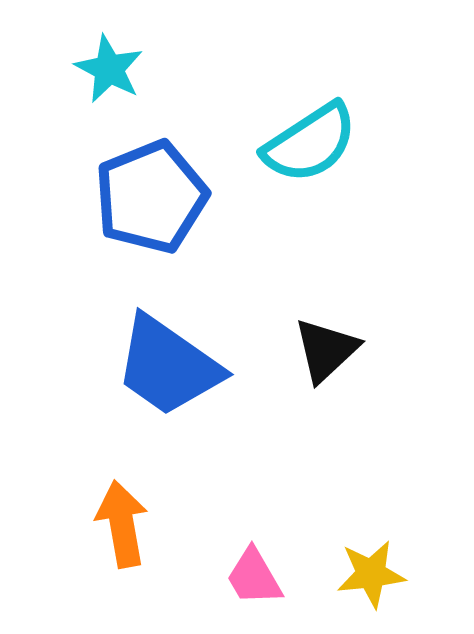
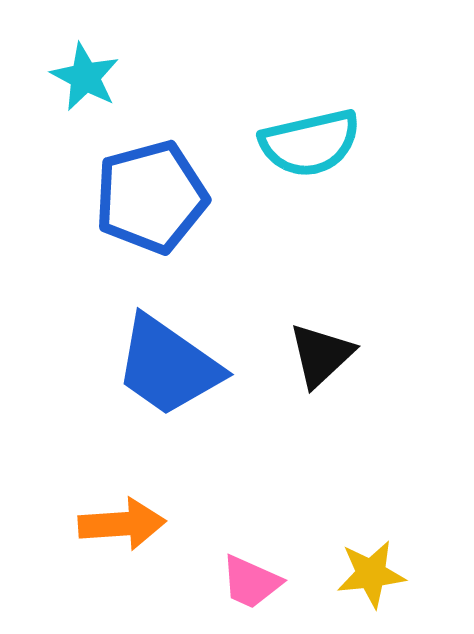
cyan star: moved 24 px left, 8 px down
cyan semicircle: rotated 20 degrees clockwise
blue pentagon: rotated 7 degrees clockwise
black triangle: moved 5 px left, 5 px down
orange arrow: rotated 96 degrees clockwise
pink trapezoid: moved 3 px left, 5 px down; rotated 36 degrees counterclockwise
